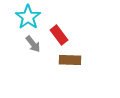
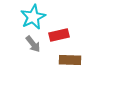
cyan star: moved 5 px right; rotated 10 degrees clockwise
red rectangle: rotated 66 degrees counterclockwise
